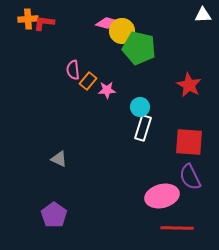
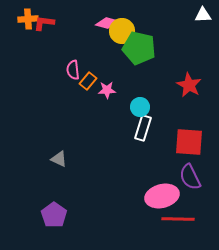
red line: moved 1 px right, 9 px up
